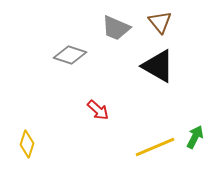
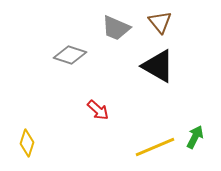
yellow diamond: moved 1 px up
